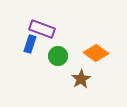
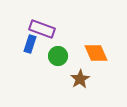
orange diamond: rotated 30 degrees clockwise
brown star: moved 1 px left
